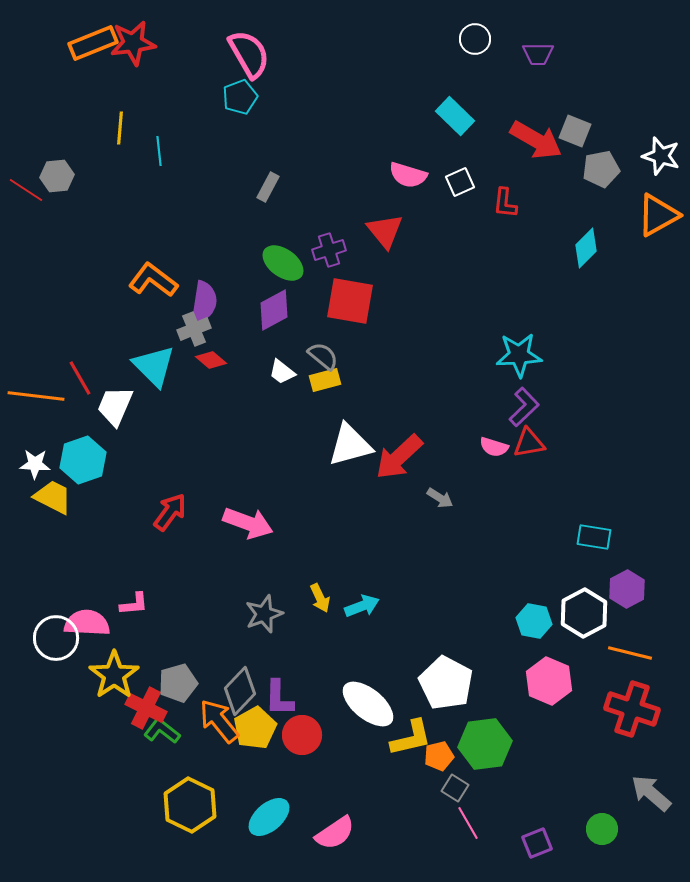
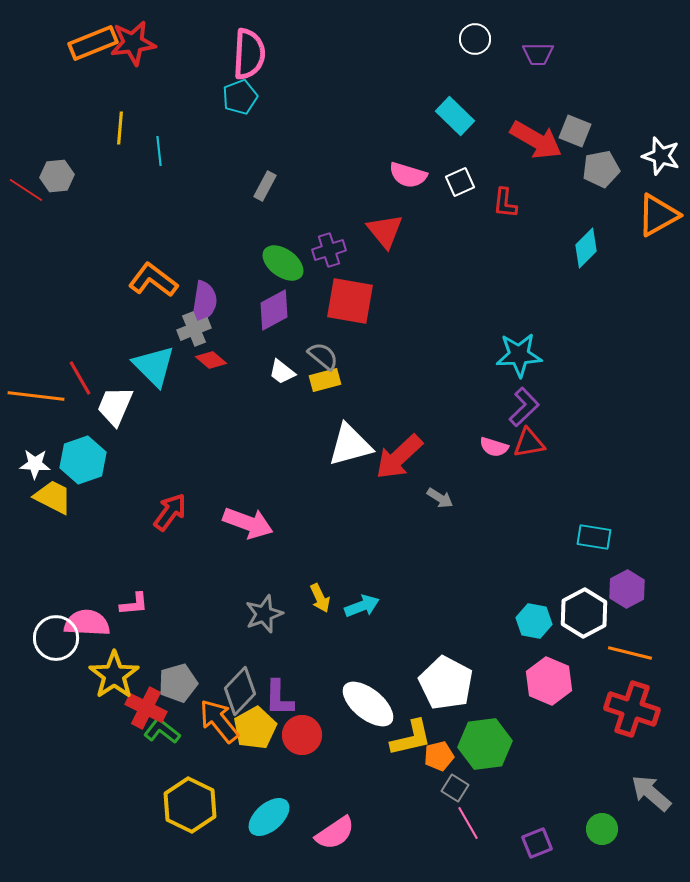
pink semicircle at (249, 54): rotated 33 degrees clockwise
gray rectangle at (268, 187): moved 3 px left, 1 px up
